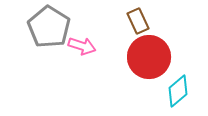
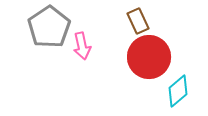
gray pentagon: rotated 6 degrees clockwise
pink arrow: rotated 60 degrees clockwise
